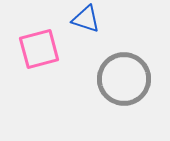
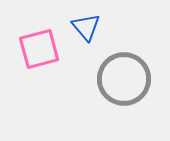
blue triangle: moved 8 px down; rotated 32 degrees clockwise
